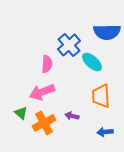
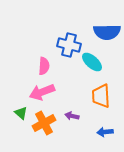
blue cross: rotated 35 degrees counterclockwise
pink semicircle: moved 3 px left, 2 px down
